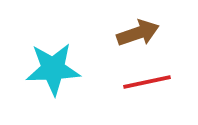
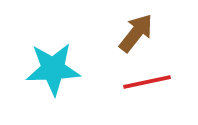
brown arrow: moved 2 px left; rotated 33 degrees counterclockwise
